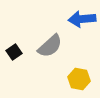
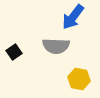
blue arrow: moved 9 px left, 2 px up; rotated 48 degrees counterclockwise
gray semicircle: moved 6 px right; rotated 44 degrees clockwise
